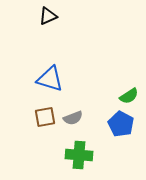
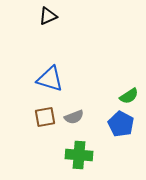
gray semicircle: moved 1 px right, 1 px up
